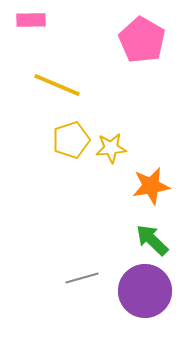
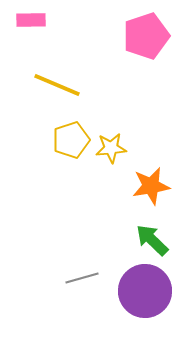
pink pentagon: moved 4 px right, 4 px up; rotated 24 degrees clockwise
